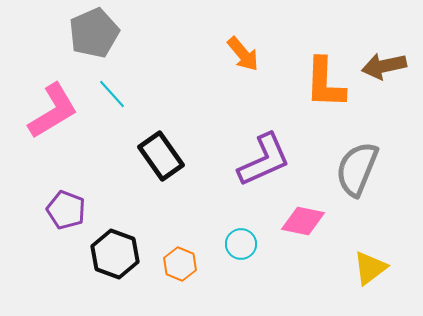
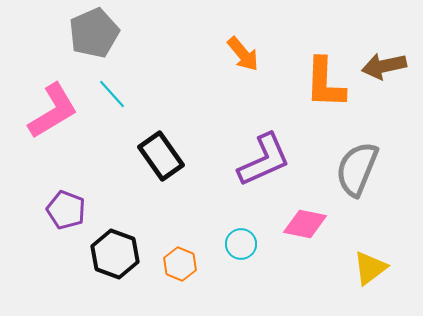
pink diamond: moved 2 px right, 3 px down
